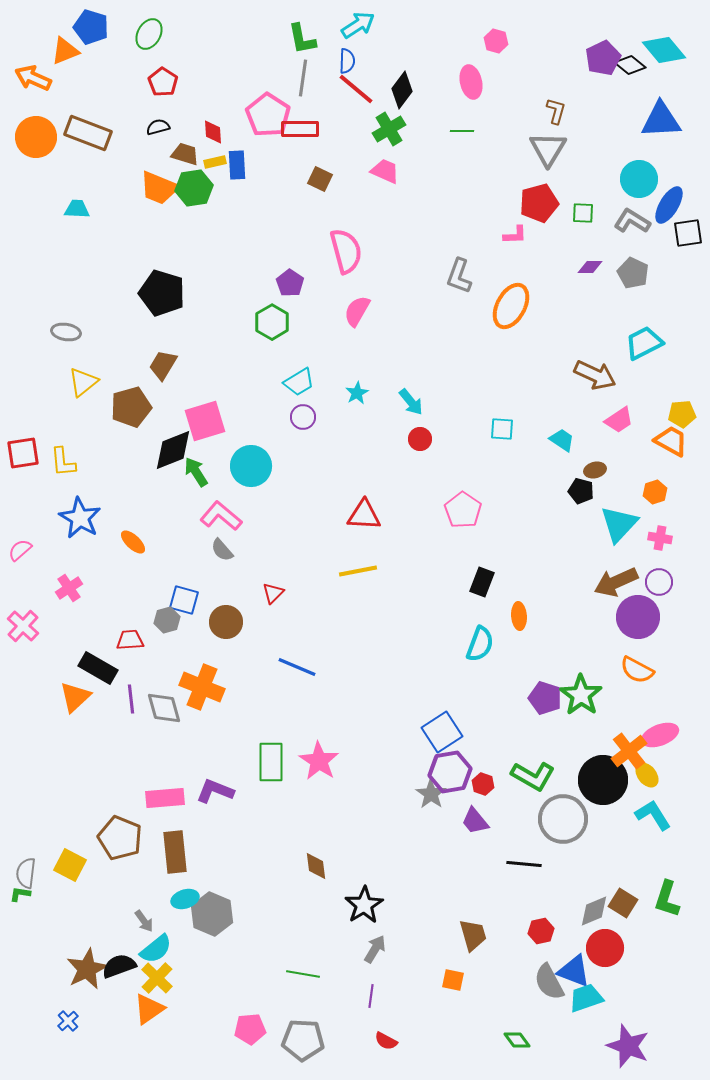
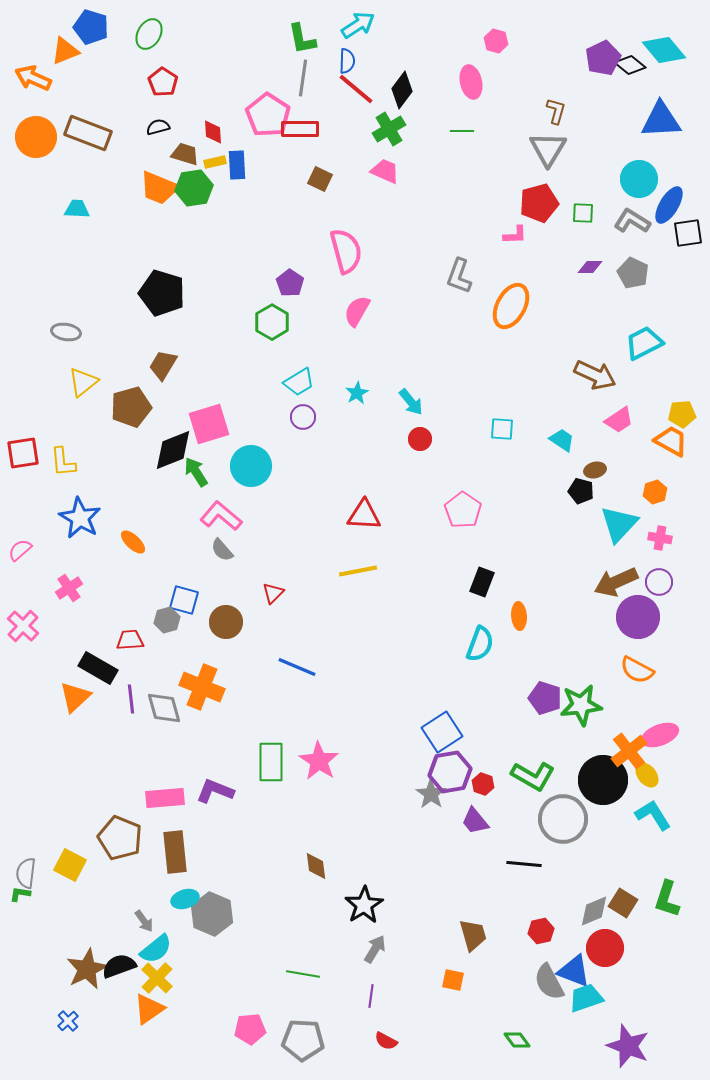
pink square at (205, 421): moved 4 px right, 3 px down
green star at (581, 695): moved 10 px down; rotated 30 degrees clockwise
